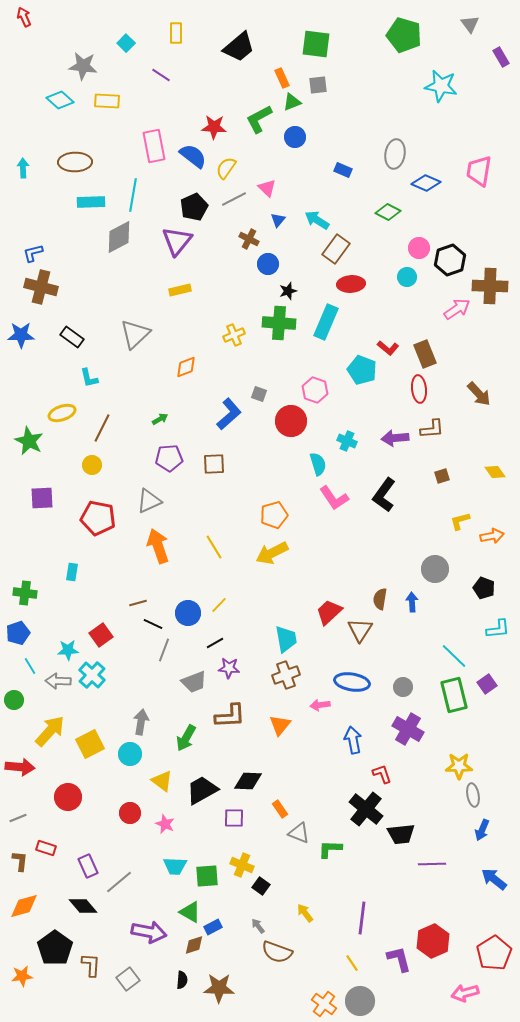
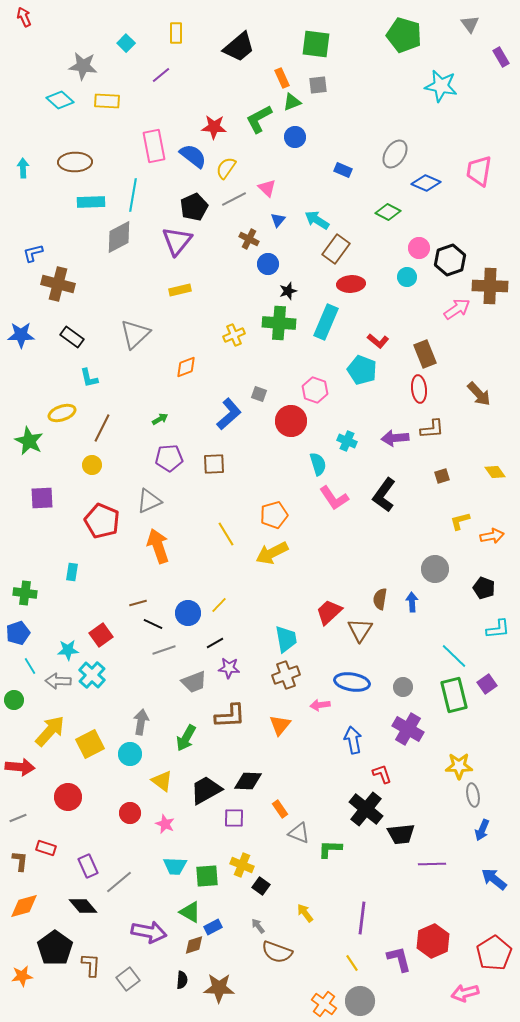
purple line at (161, 75): rotated 72 degrees counterclockwise
gray ellipse at (395, 154): rotated 24 degrees clockwise
brown cross at (41, 287): moved 17 px right, 3 px up
red L-shape at (388, 348): moved 10 px left, 7 px up
red pentagon at (98, 518): moved 4 px right, 3 px down; rotated 12 degrees clockwise
yellow line at (214, 547): moved 12 px right, 13 px up
gray line at (164, 650): rotated 50 degrees clockwise
black trapezoid at (202, 790): moved 4 px right
